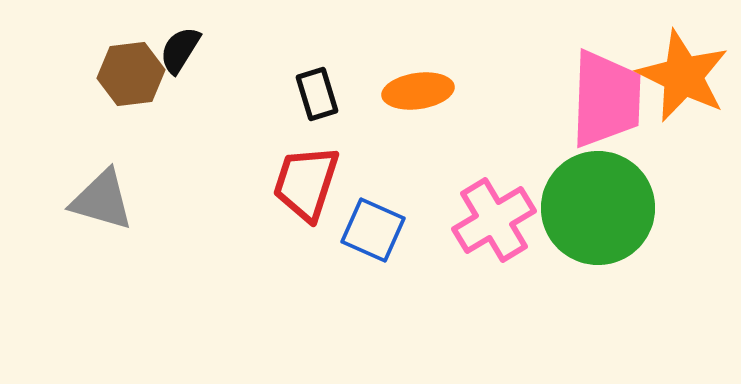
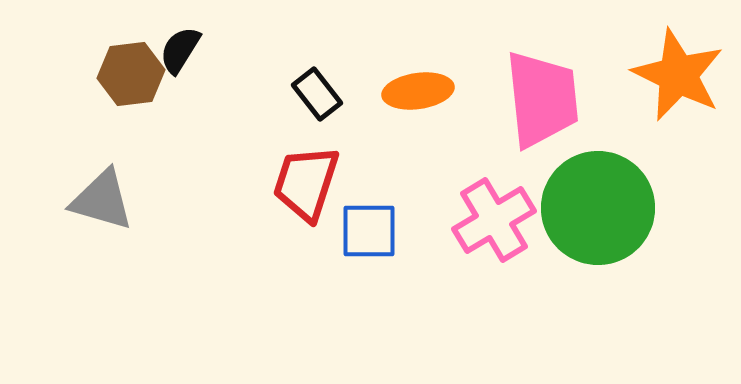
orange star: moved 5 px left, 1 px up
black rectangle: rotated 21 degrees counterclockwise
pink trapezoid: moved 64 px left; rotated 8 degrees counterclockwise
blue square: moved 4 px left, 1 px down; rotated 24 degrees counterclockwise
